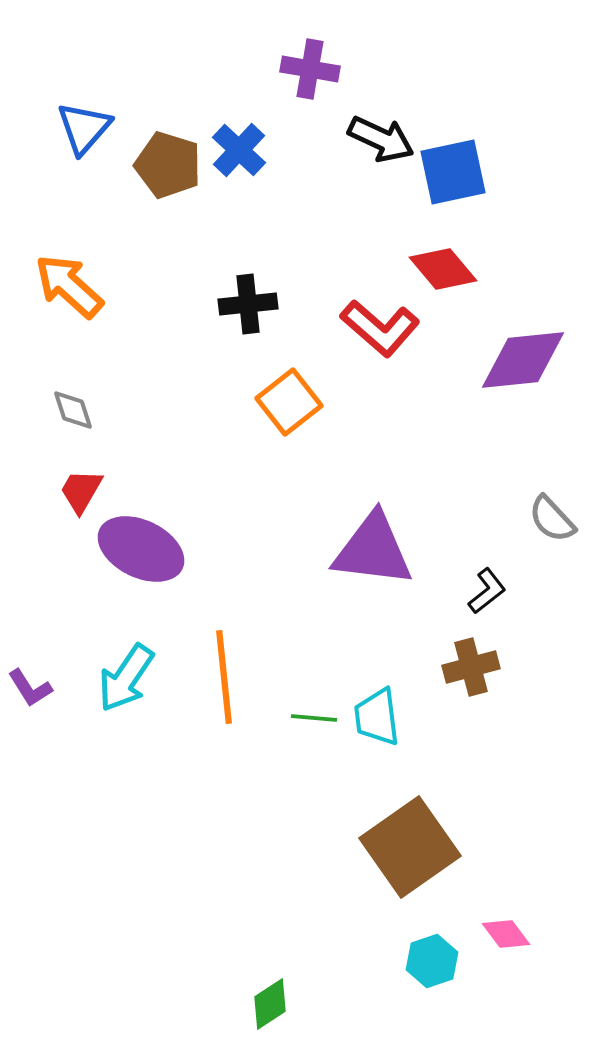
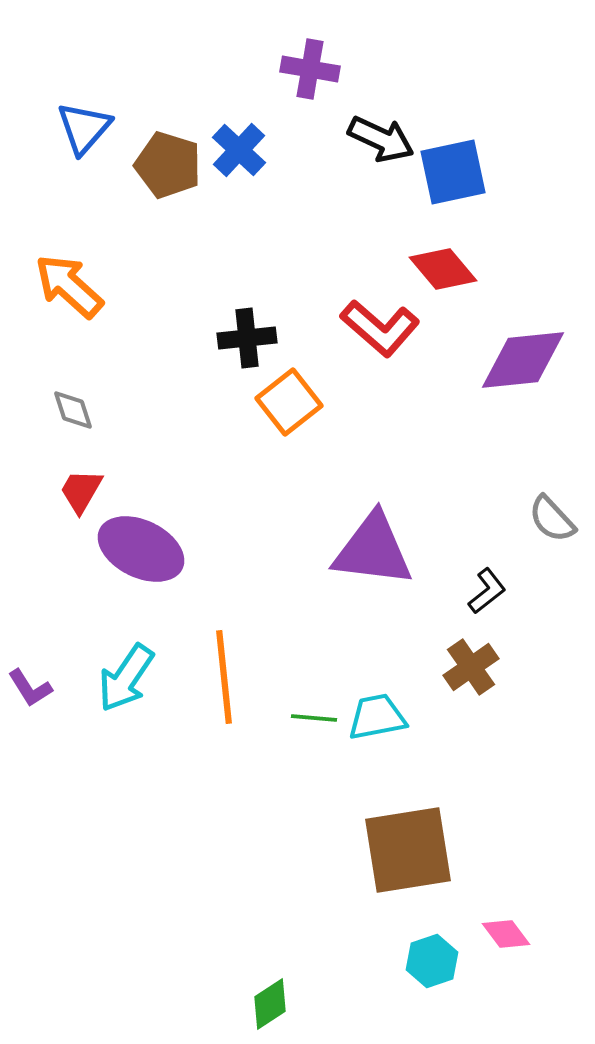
black cross: moved 1 px left, 34 px down
brown cross: rotated 20 degrees counterclockwise
cyan trapezoid: rotated 86 degrees clockwise
brown square: moved 2 px left, 3 px down; rotated 26 degrees clockwise
